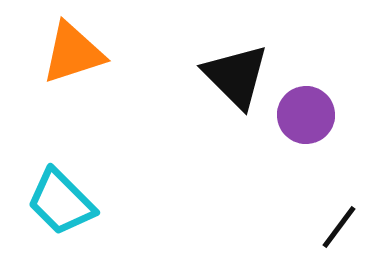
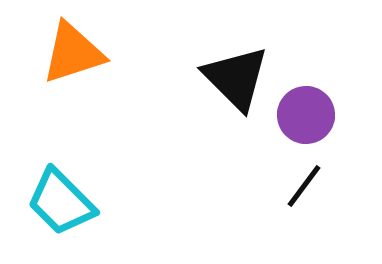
black triangle: moved 2 px down
black line: moved 35 px left, 41 px up
